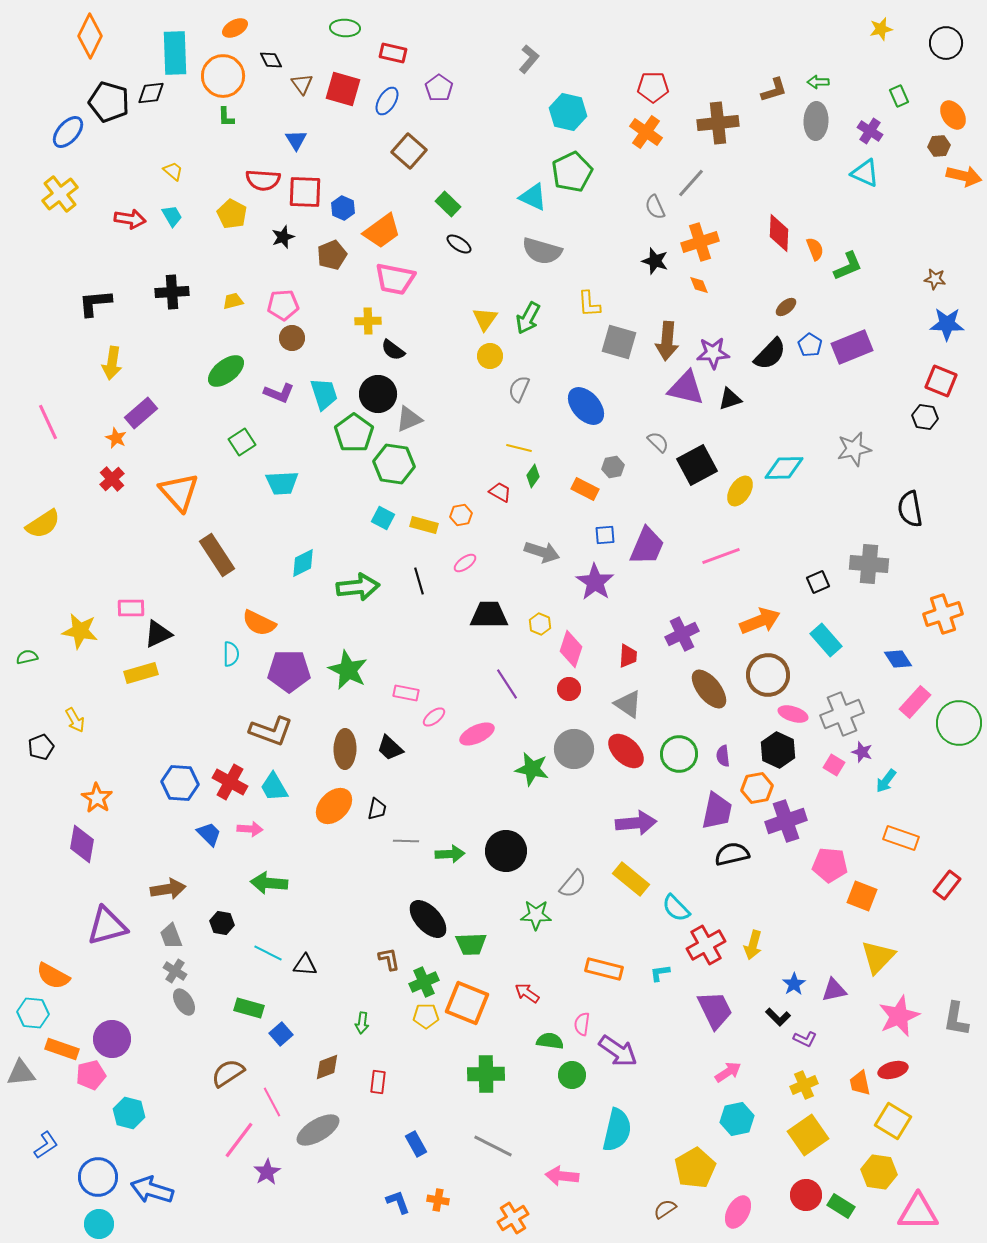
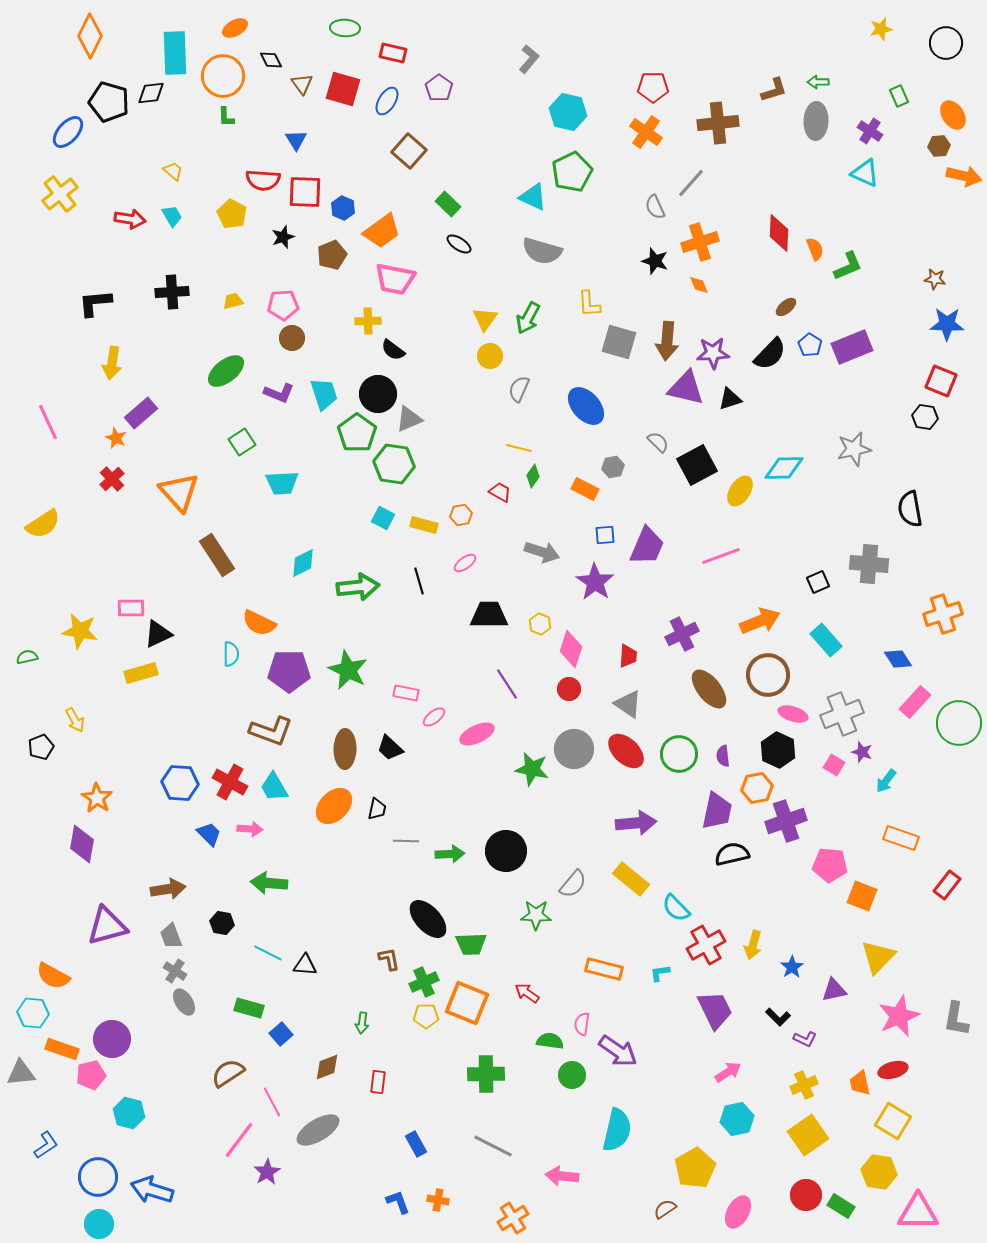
green pentagon at (354, 433): moved 3 px right
blue star at (794, 984): moved 2 px left, 17 px up
